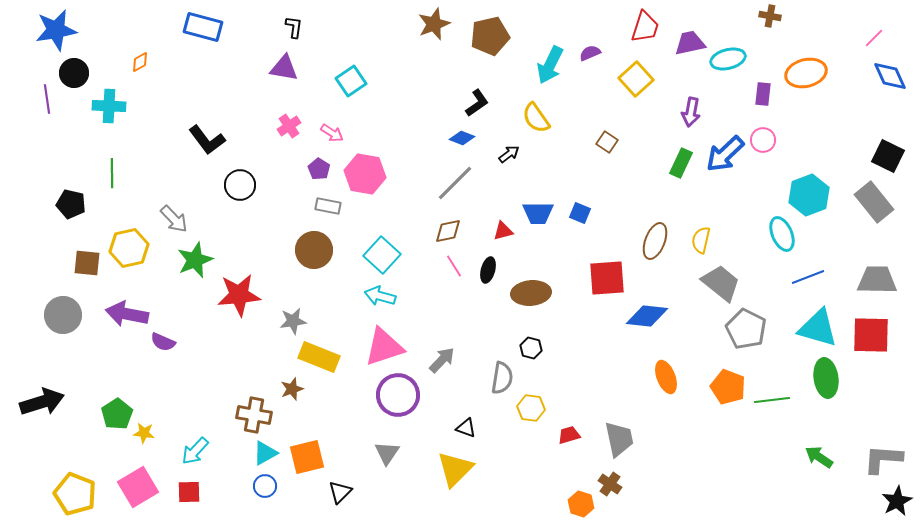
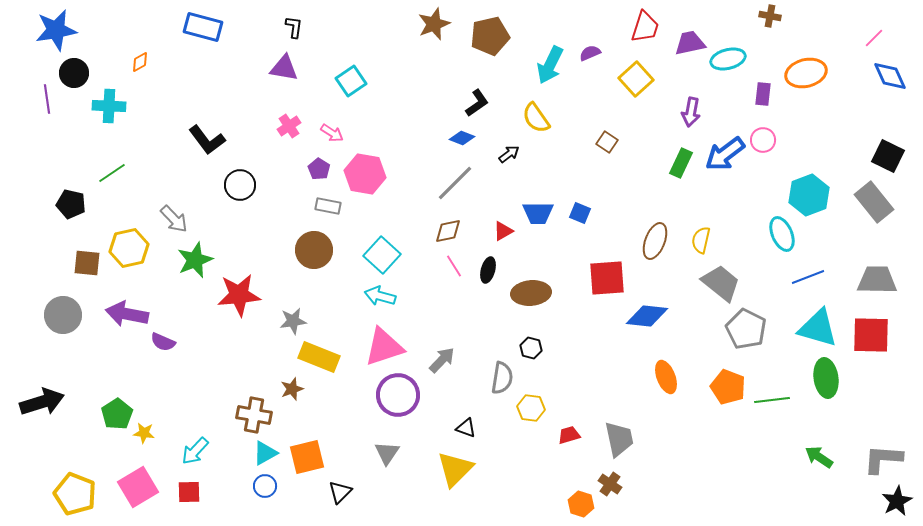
blue arrow at (725, 154): rotated 6 degrees clockwise
green line at (112, 173): rotated 56 degrees clockwise
red triangle at (503, 231): rotated 15 degrees counterclockwise
